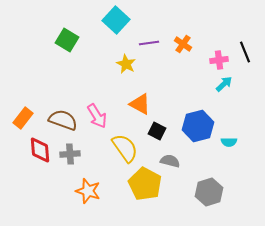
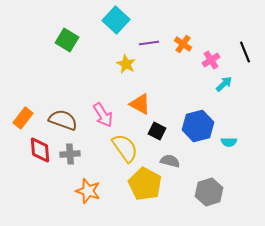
pink cross: moved 8 px left; rotated 24 degrees counterclockwise
pink arrow: moved 6 px right, 1 px up
